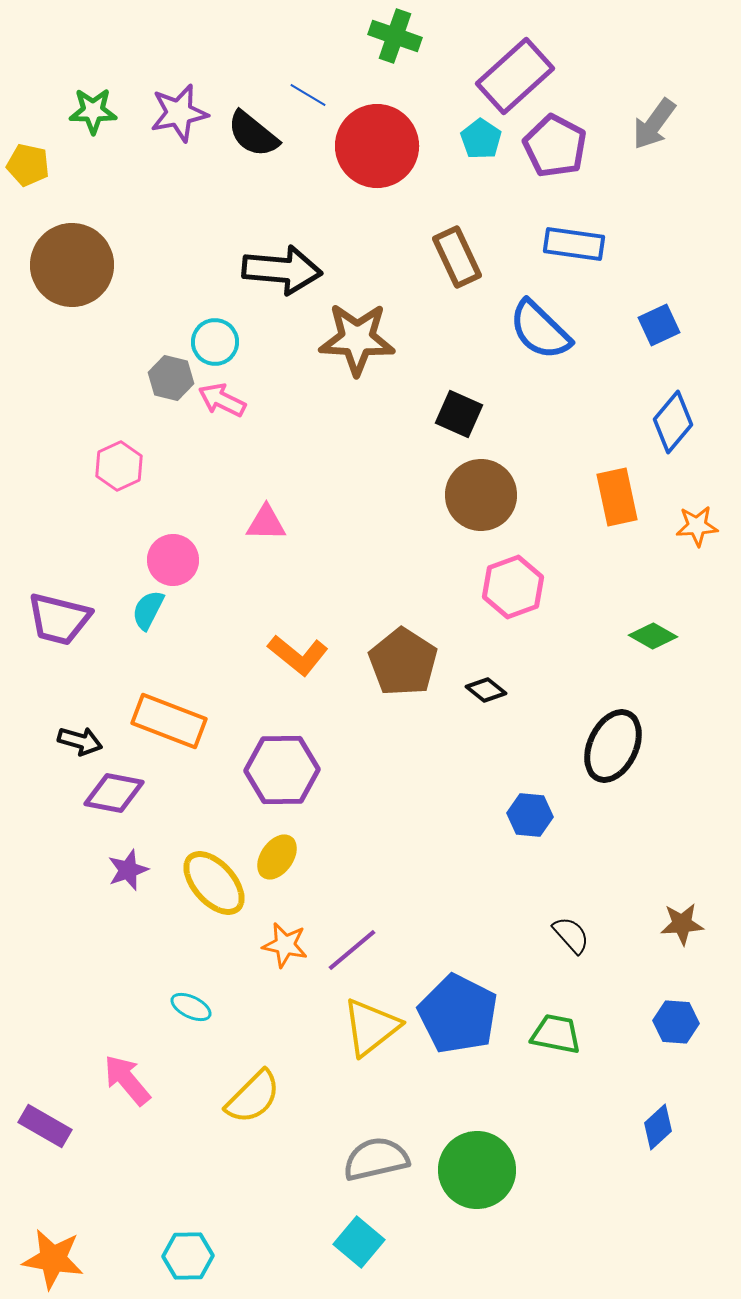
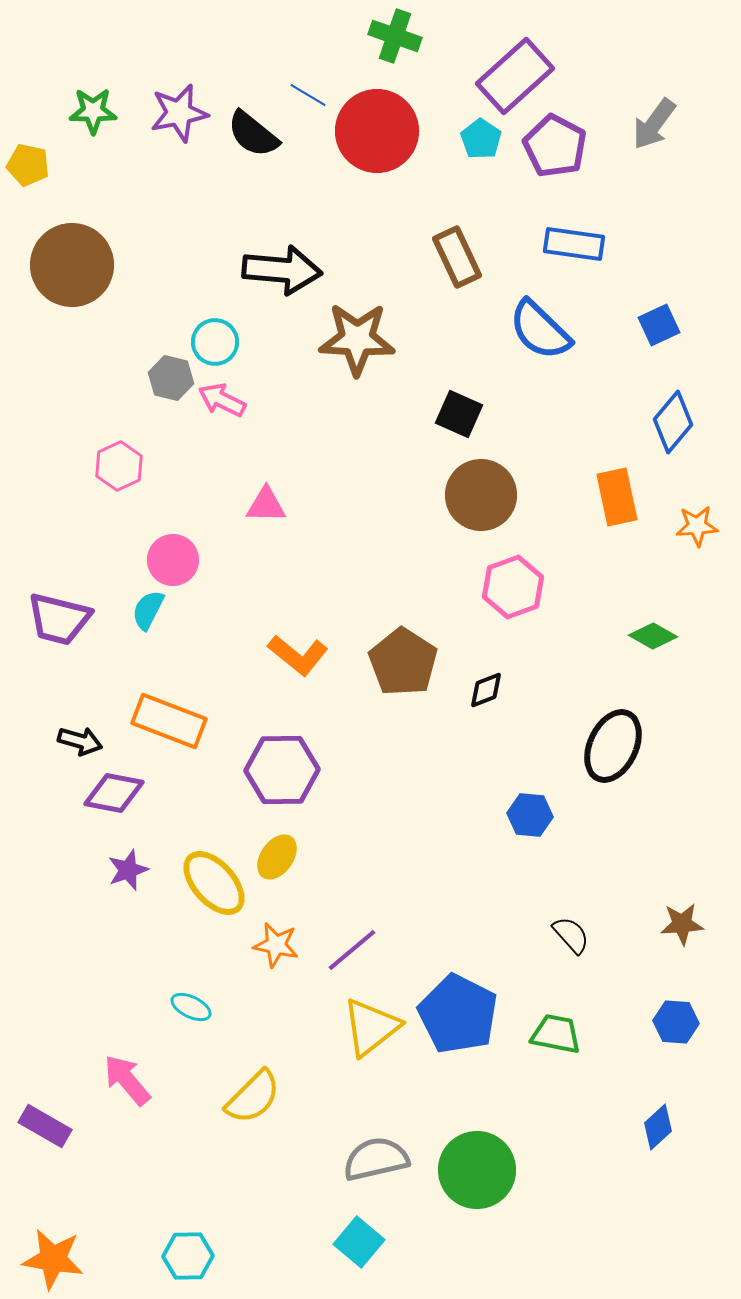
red circle at (377, 146): moved 15 px up
pink triangle at (266, 523): moved 18 px up
black diamond at (486, 690): rotated 60 degrees counterclockwise
orange star at (285, 945): moved 9 px left
